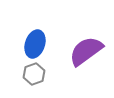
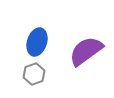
blue ellipse: moved 2 px right, 2 px up
